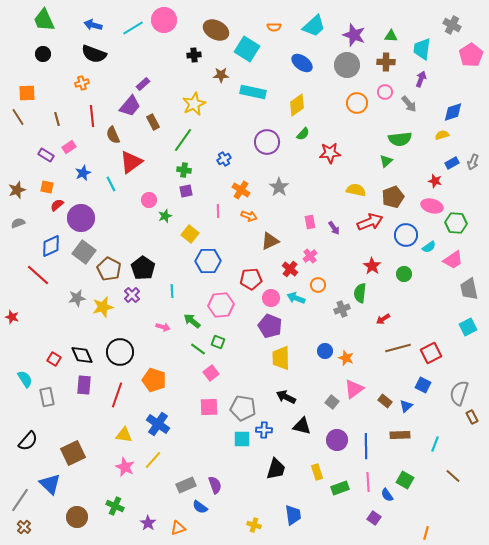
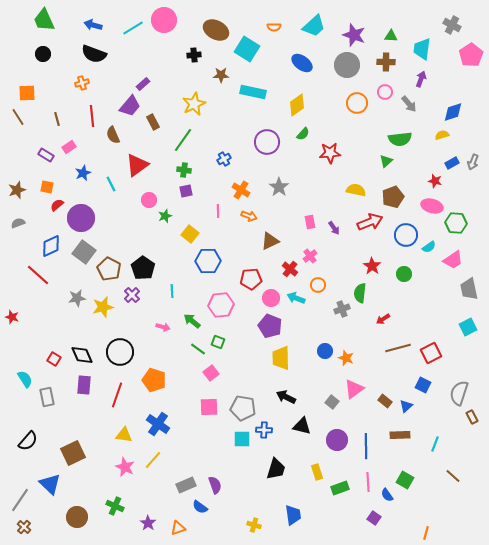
red triangle at (131, 162): moved 6 px right, 3 px down
